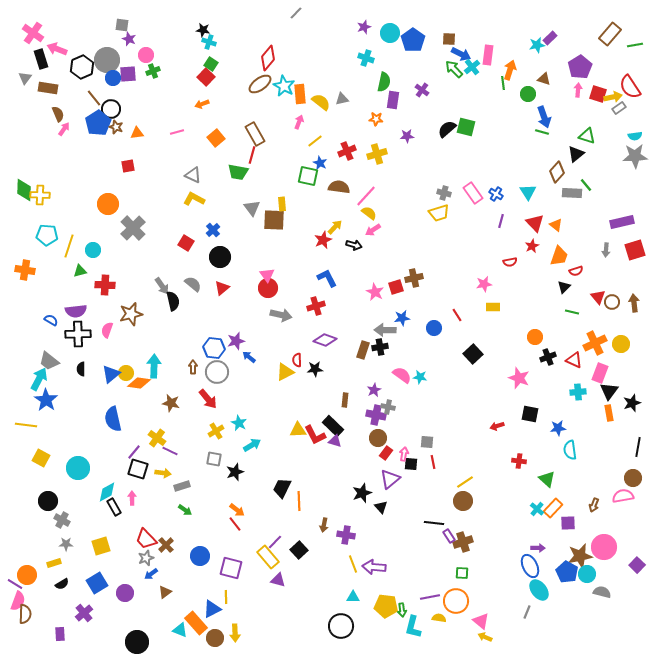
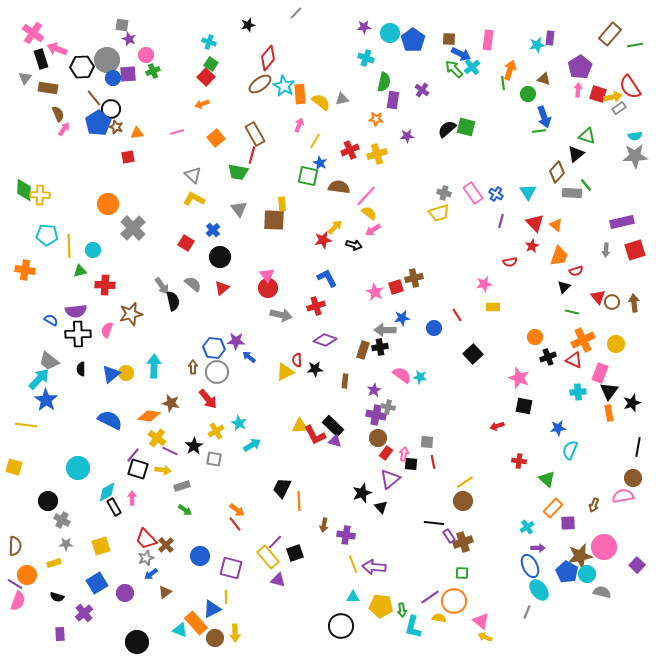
purple star at (364, 27): rotated 16 degrees clockwise
black star at (203, 30): moved 45 px right, 5 px up; rotated 24 degrees counterclockwise
purple rectangle at (550, 38): rotated 40 degrees counterclockwise
pink rectangle at (488, 55): moved 15 px up
black hexagon at (82, 67): rotated 20 degrees clockwise
pink arrow at (299, 122): moved 3 px down
green line at (542, 132): moved 3 px left, 1 px up; rotated 24 degrees counterclockwise
yellow line at (315, 141): rotated 21 degrees counterclockwise
red cross at (347, 151): moved 3 px right, 1 px up
red square at (128, 166): moved 9 px up
gray triangle at (193, 175): rotated 18 degrees clockwise
gray triangle at (252, 208): moved 13 px left, 1 px down
red star at (323, 240): rotated 12 degrees clockwise
yellow line at (69, 246): rotated 20 degrees counterclockwise
purple star at (236, 341): rotated 18 degrees clockwise
orange cross at (595, 343): moved 12 px left, 3 px up
yellow circle at (621, 344): moved 5 px left
cyan arrow at (39, 379): rotated 15 degrees clockwise
orange diamond at (139, 383): moved 10 px right, 33 px down
brown rectangle at (345, 400): moved 19 px up
black square at (530, 414): moved 6 px left, 8 px up
blue semicircle at (113, 419): moved 3 px left, 1 px down; rotated 130 degrees clockwise
yellow triangle at (298, 430): moved 2 px right, 4 px up
cyan semicircle at (570, 450): rotated 30 degrees clockwise
purple line at (134, 452): moved 1 px left, 3 px down
yellow square at (41, 458): moved 27 px left, 9 px down; rotated 12 degrees counterclockwise
black star at (235, 472): moved 41 px left, 26 px up; rotated 12 degrees counterclockwise
yellow arrow at (163, 473): moved 3 px up
cyan cross at (537, 509): moved 10 px left, 18 px down; rotated 16 degrees clockwise
black square at (299, 550): moved 4 px left, 3 px down; rotated 24 degrees clockwise
black semicircle at (62, 584): moved 5 px left, 13 px down; rotated 48 degrees clockwise
purple line at (430, 597): rotated 24 degrees counterclockwise
orange circle at (456, 601): moved 2 px left
yellow pentagon at (386, 606): moved 5 px left
brown semicircle at (25, 614): moved 10 px left, 68 px up
